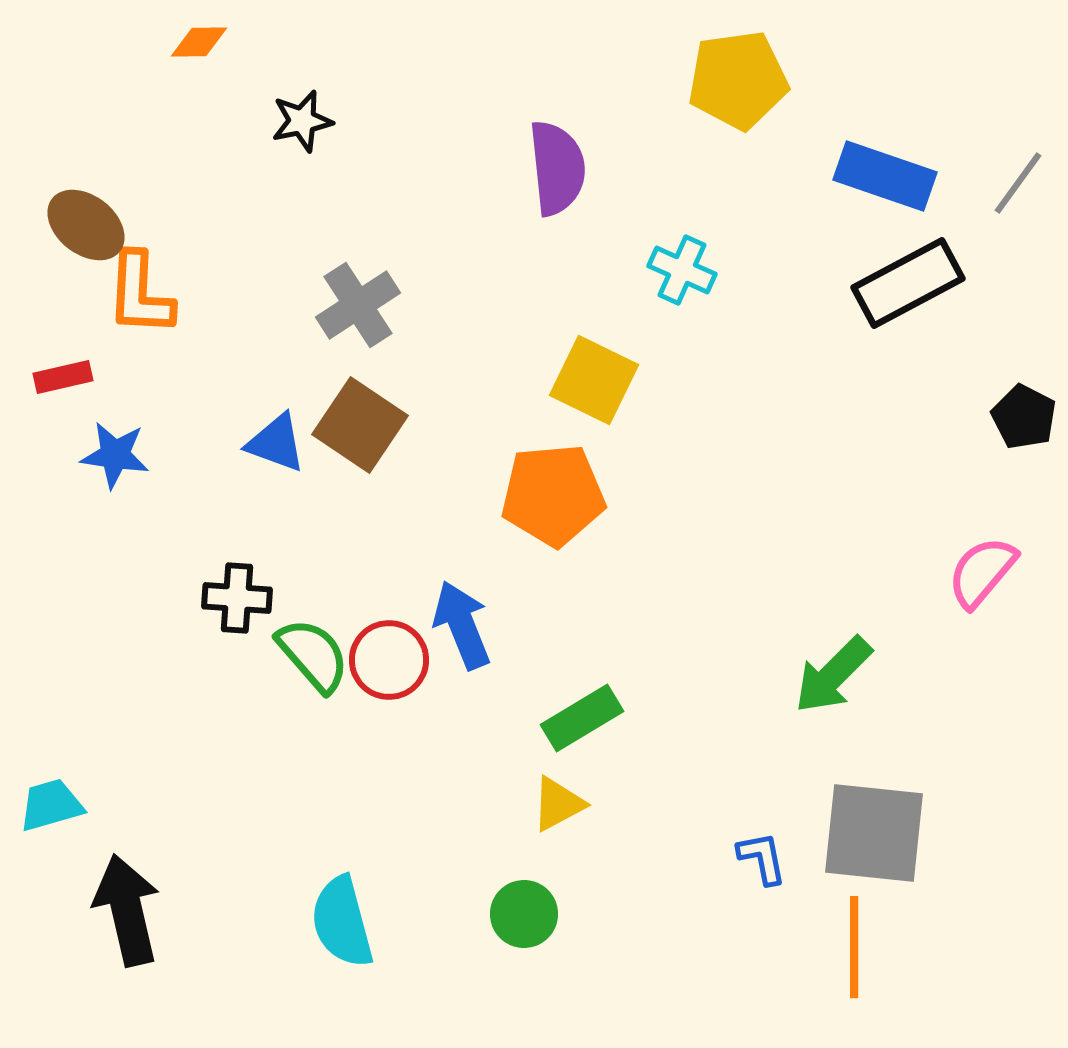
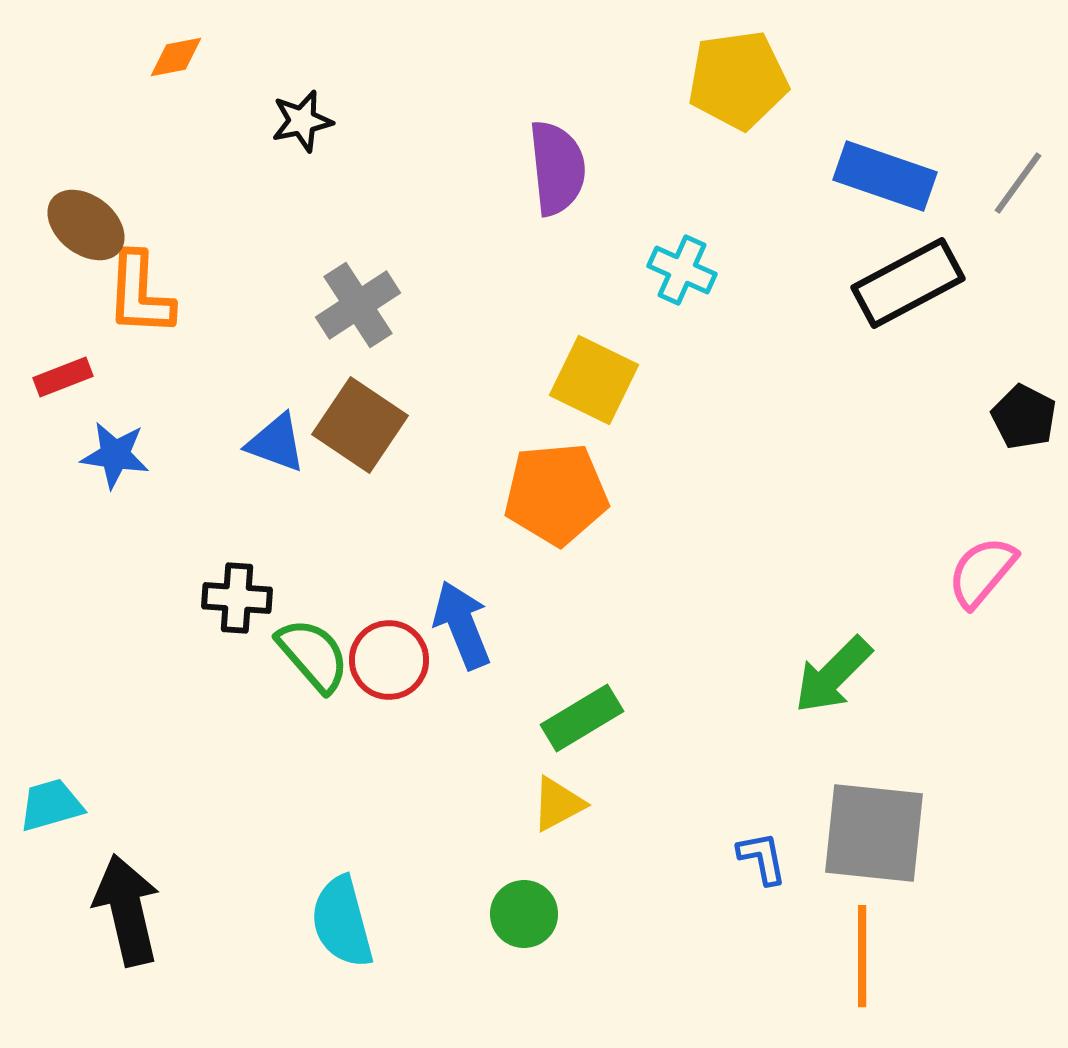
orange diamond: moved 23 px left, 15 px down; rotated 10 degrees counterclockwise
red rectangle: rotated 8 degrees counterclockwise
orange pentagon: moved 3 px right, 1 px up
orange line: moved 8 px right, 9 px down
